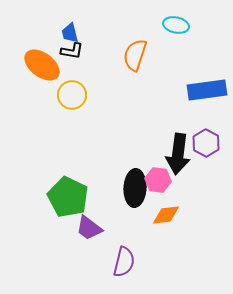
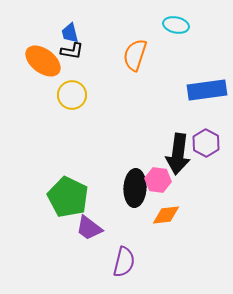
orange ellipse: moved 1 px right, 4 px up
